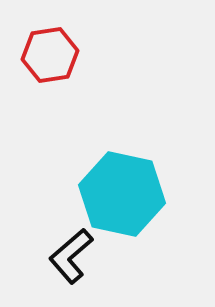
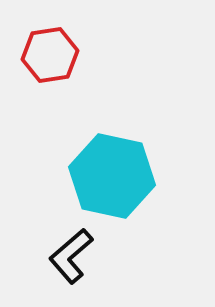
cyan hexagon: moved 10 px left, 18 px up
